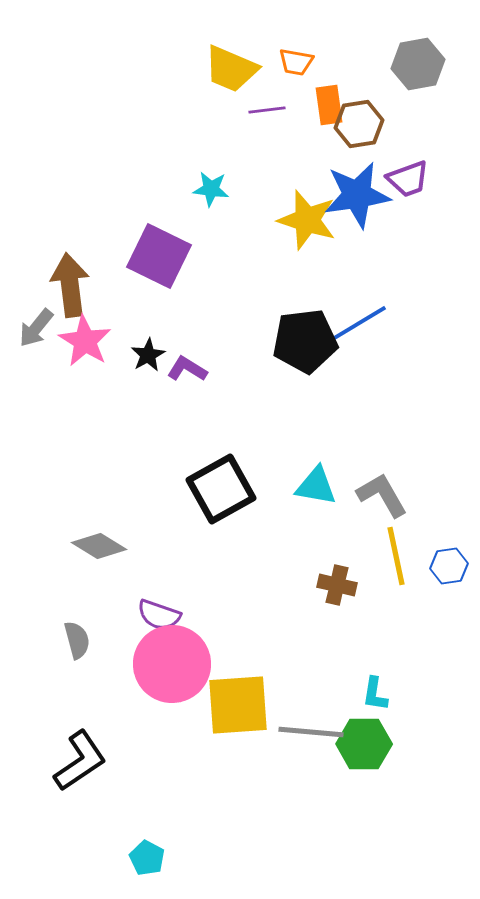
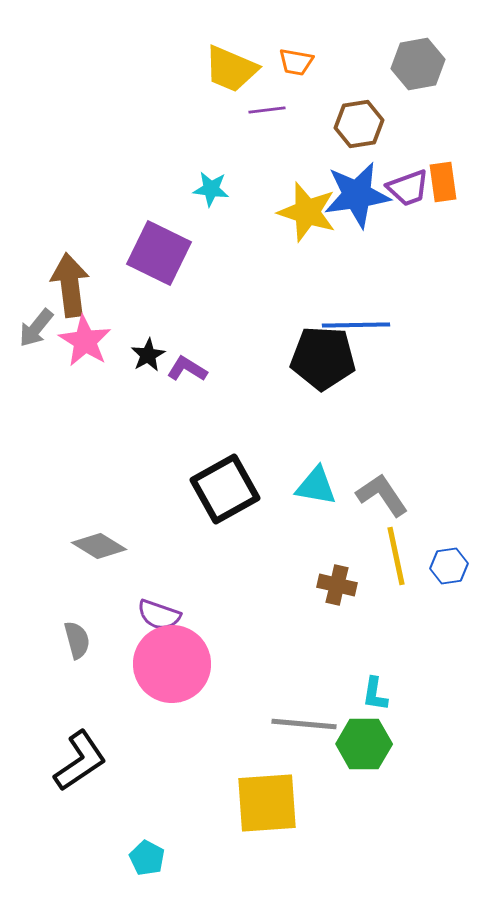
orange rectangle: moved 114 px right, 77 px down
purple trapezoid: moved 9 px down
yellow star: moved 8 px up
purple square: moved 3 px up
blue line: rotated 30 degrees clockwise
black pentagon: moved 18 px right, 17 px down; rotated 10 degrees clockwise
black square: moved 4 px right
gray L-shape: rotated 4 degrees counterclockwise
yellow square: moved 29 px right, 98 px down
gray line: moved 7 px left, 8 px up
